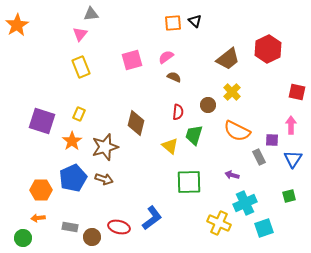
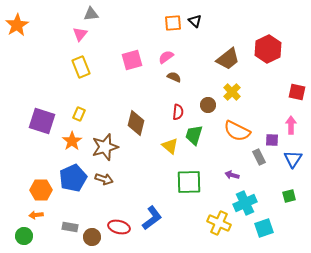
orange arrow at (38, 218): moved 2 px left, 3 px up
green circle at (23, 238): moved 1 px right, 2 px up
